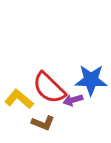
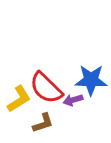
red semicircle: moved 3 px left
yellow L-shape: rotated 108 degrees clockwise
brown L-shape: rotated 40 degrees counterclockwise
